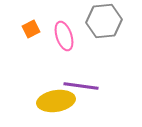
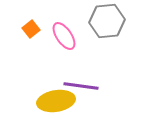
gray hexagon: moved 3 px right
orange square: rotated 12 degrees counterclockwise
pink ellipse: rotated 16 degrees counterclockwise
